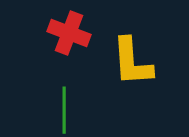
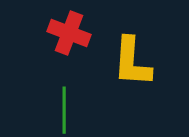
yellow L-shape: rotated 8 degrees clockwise
